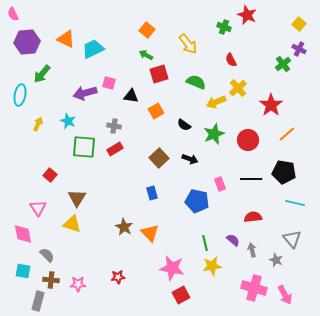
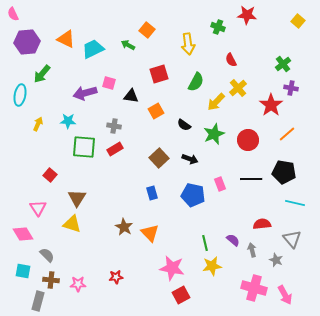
red star at (247, 15): rotated 18 degrees counterclockwise
yellow square at (299, 24): moved 1 px left, 3 px up
green cross at (224, 27): moved 6 px left
yellow arrow at (188, 44): rotated 30 degrees clockwise
purple cross at (299, 49): moved 8 px left, 39 px down; rotated 16 degrees counterclockwise
green arrow at (146, 55): moved 18 px left, 10 px up
green semicircle at (196, 82): rotated 96 degrees clockwise
yellow arrow at (216, 102): rotated 24 degrees counterclockwise
cyan star at (68, 121): rotated 21 degrees counterclockwise
blue pentagon at (197, 201): moved 4 px left, 6 px up
red semicircle at (253, 217): moved 9 px right, 7 px down
pink diamond at (23, 234): rotated 20 degrees counterclockwise
red star at (118, 277): moved 2 px left
